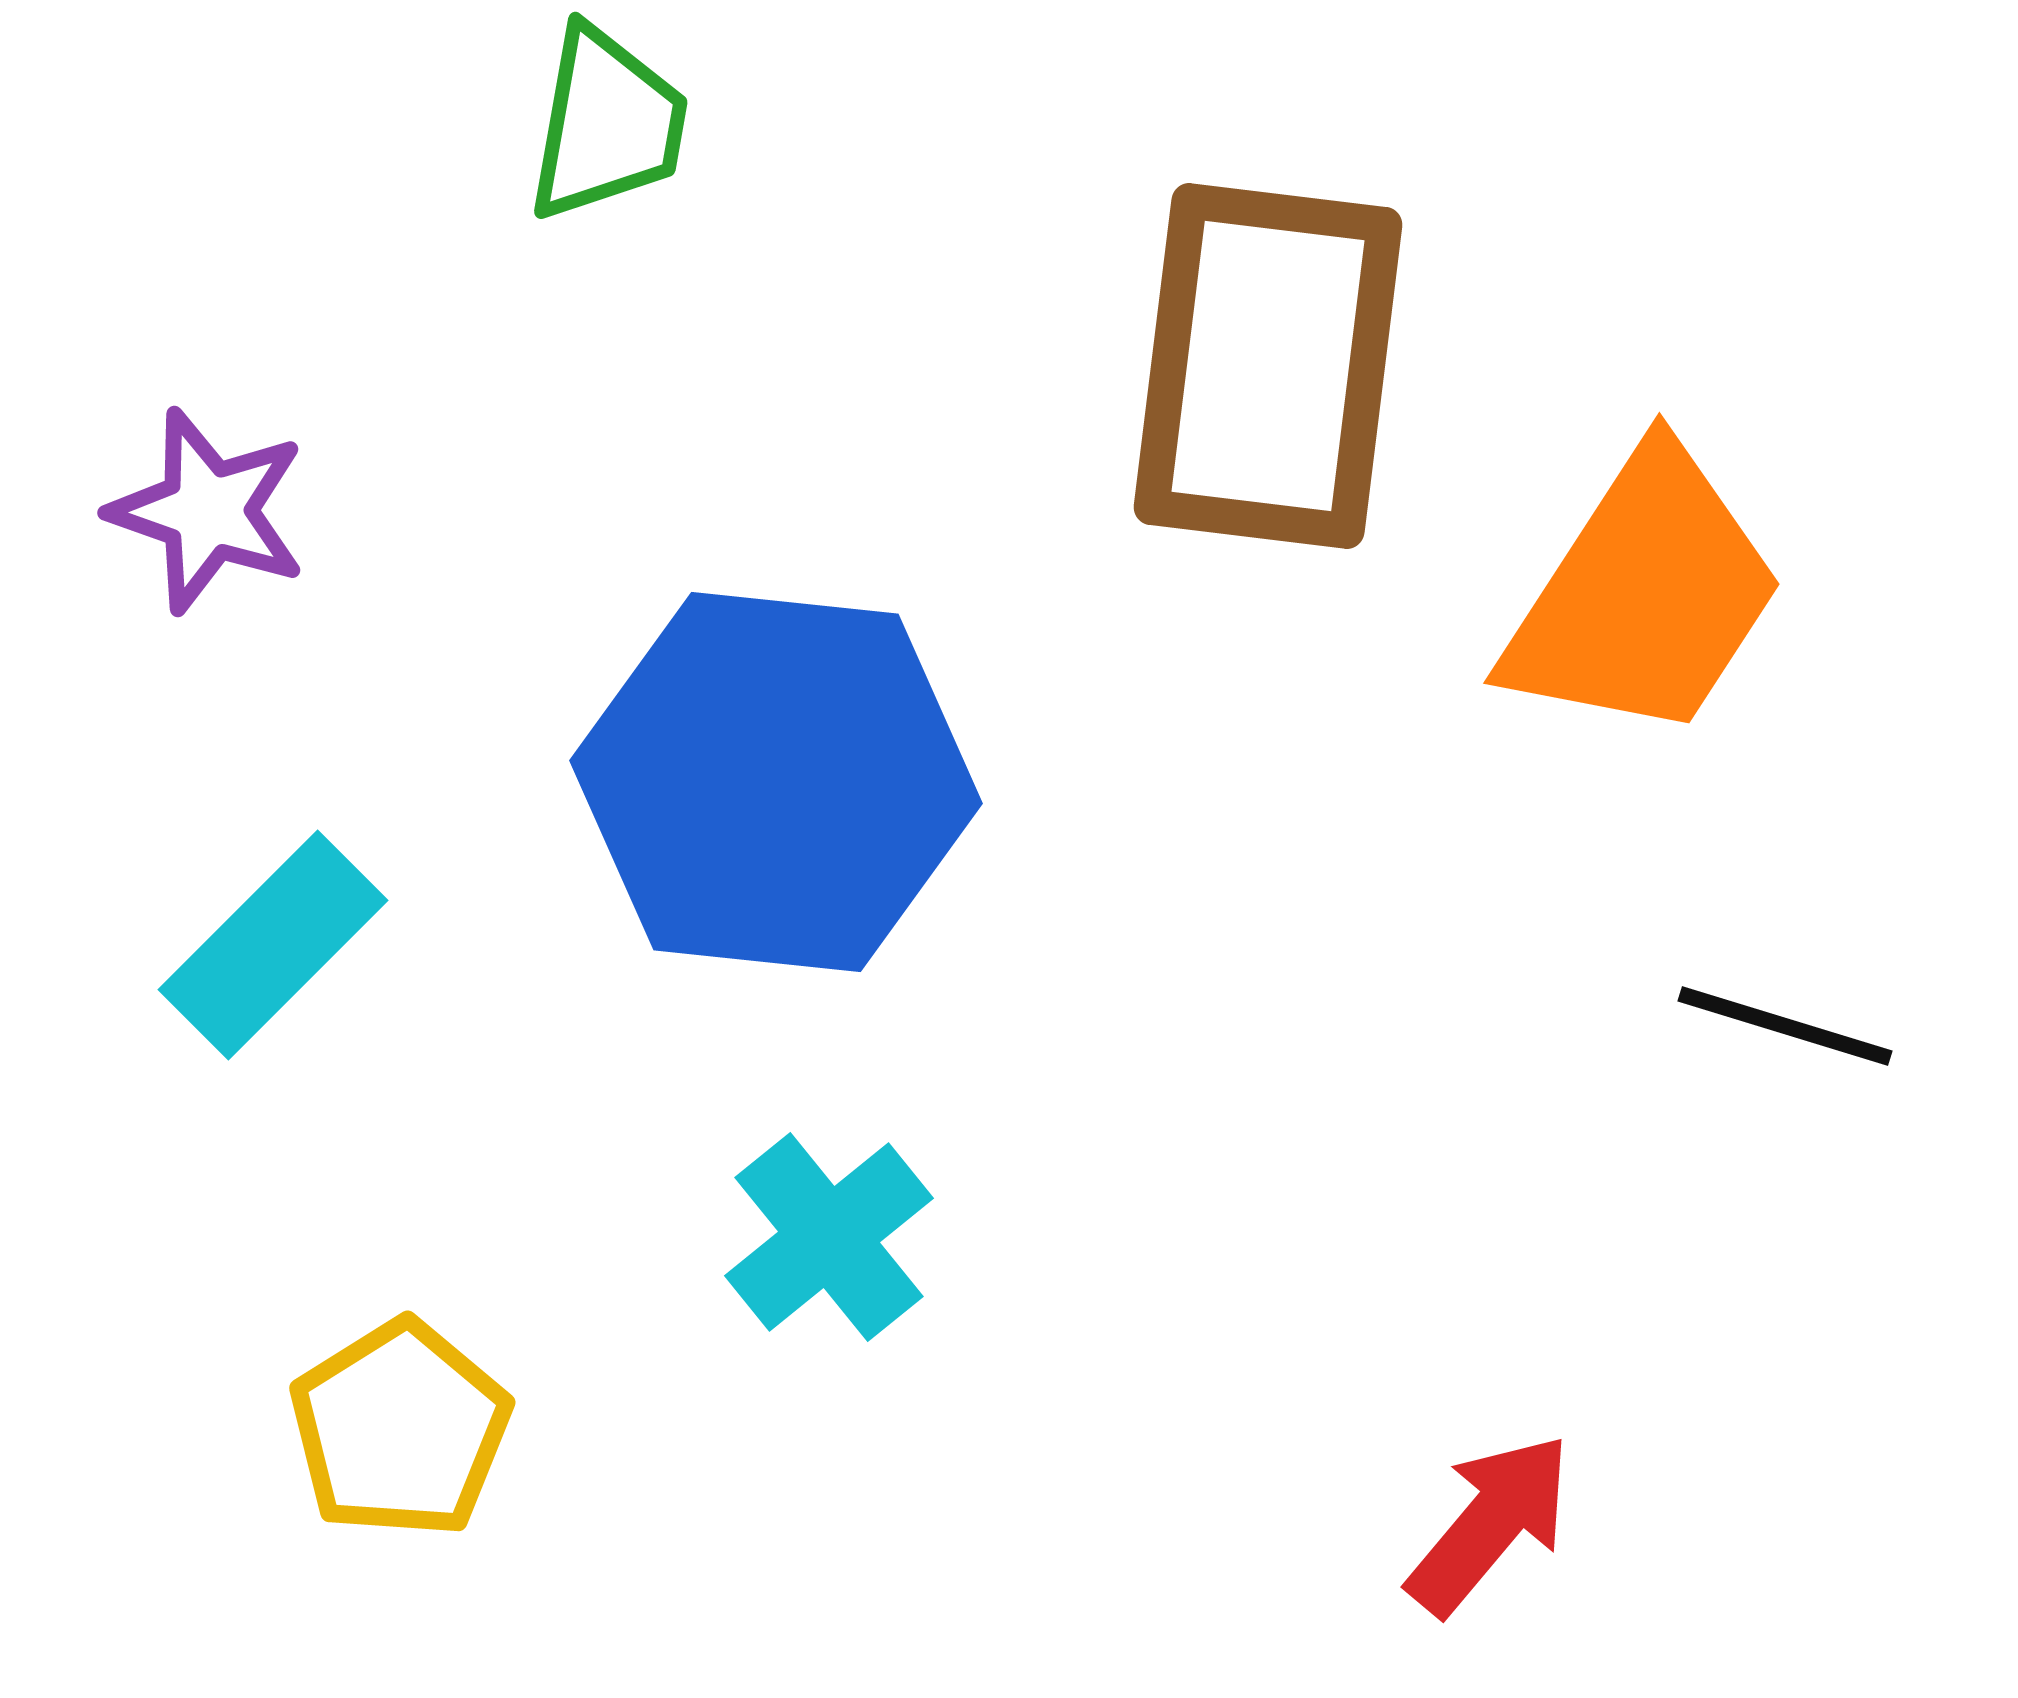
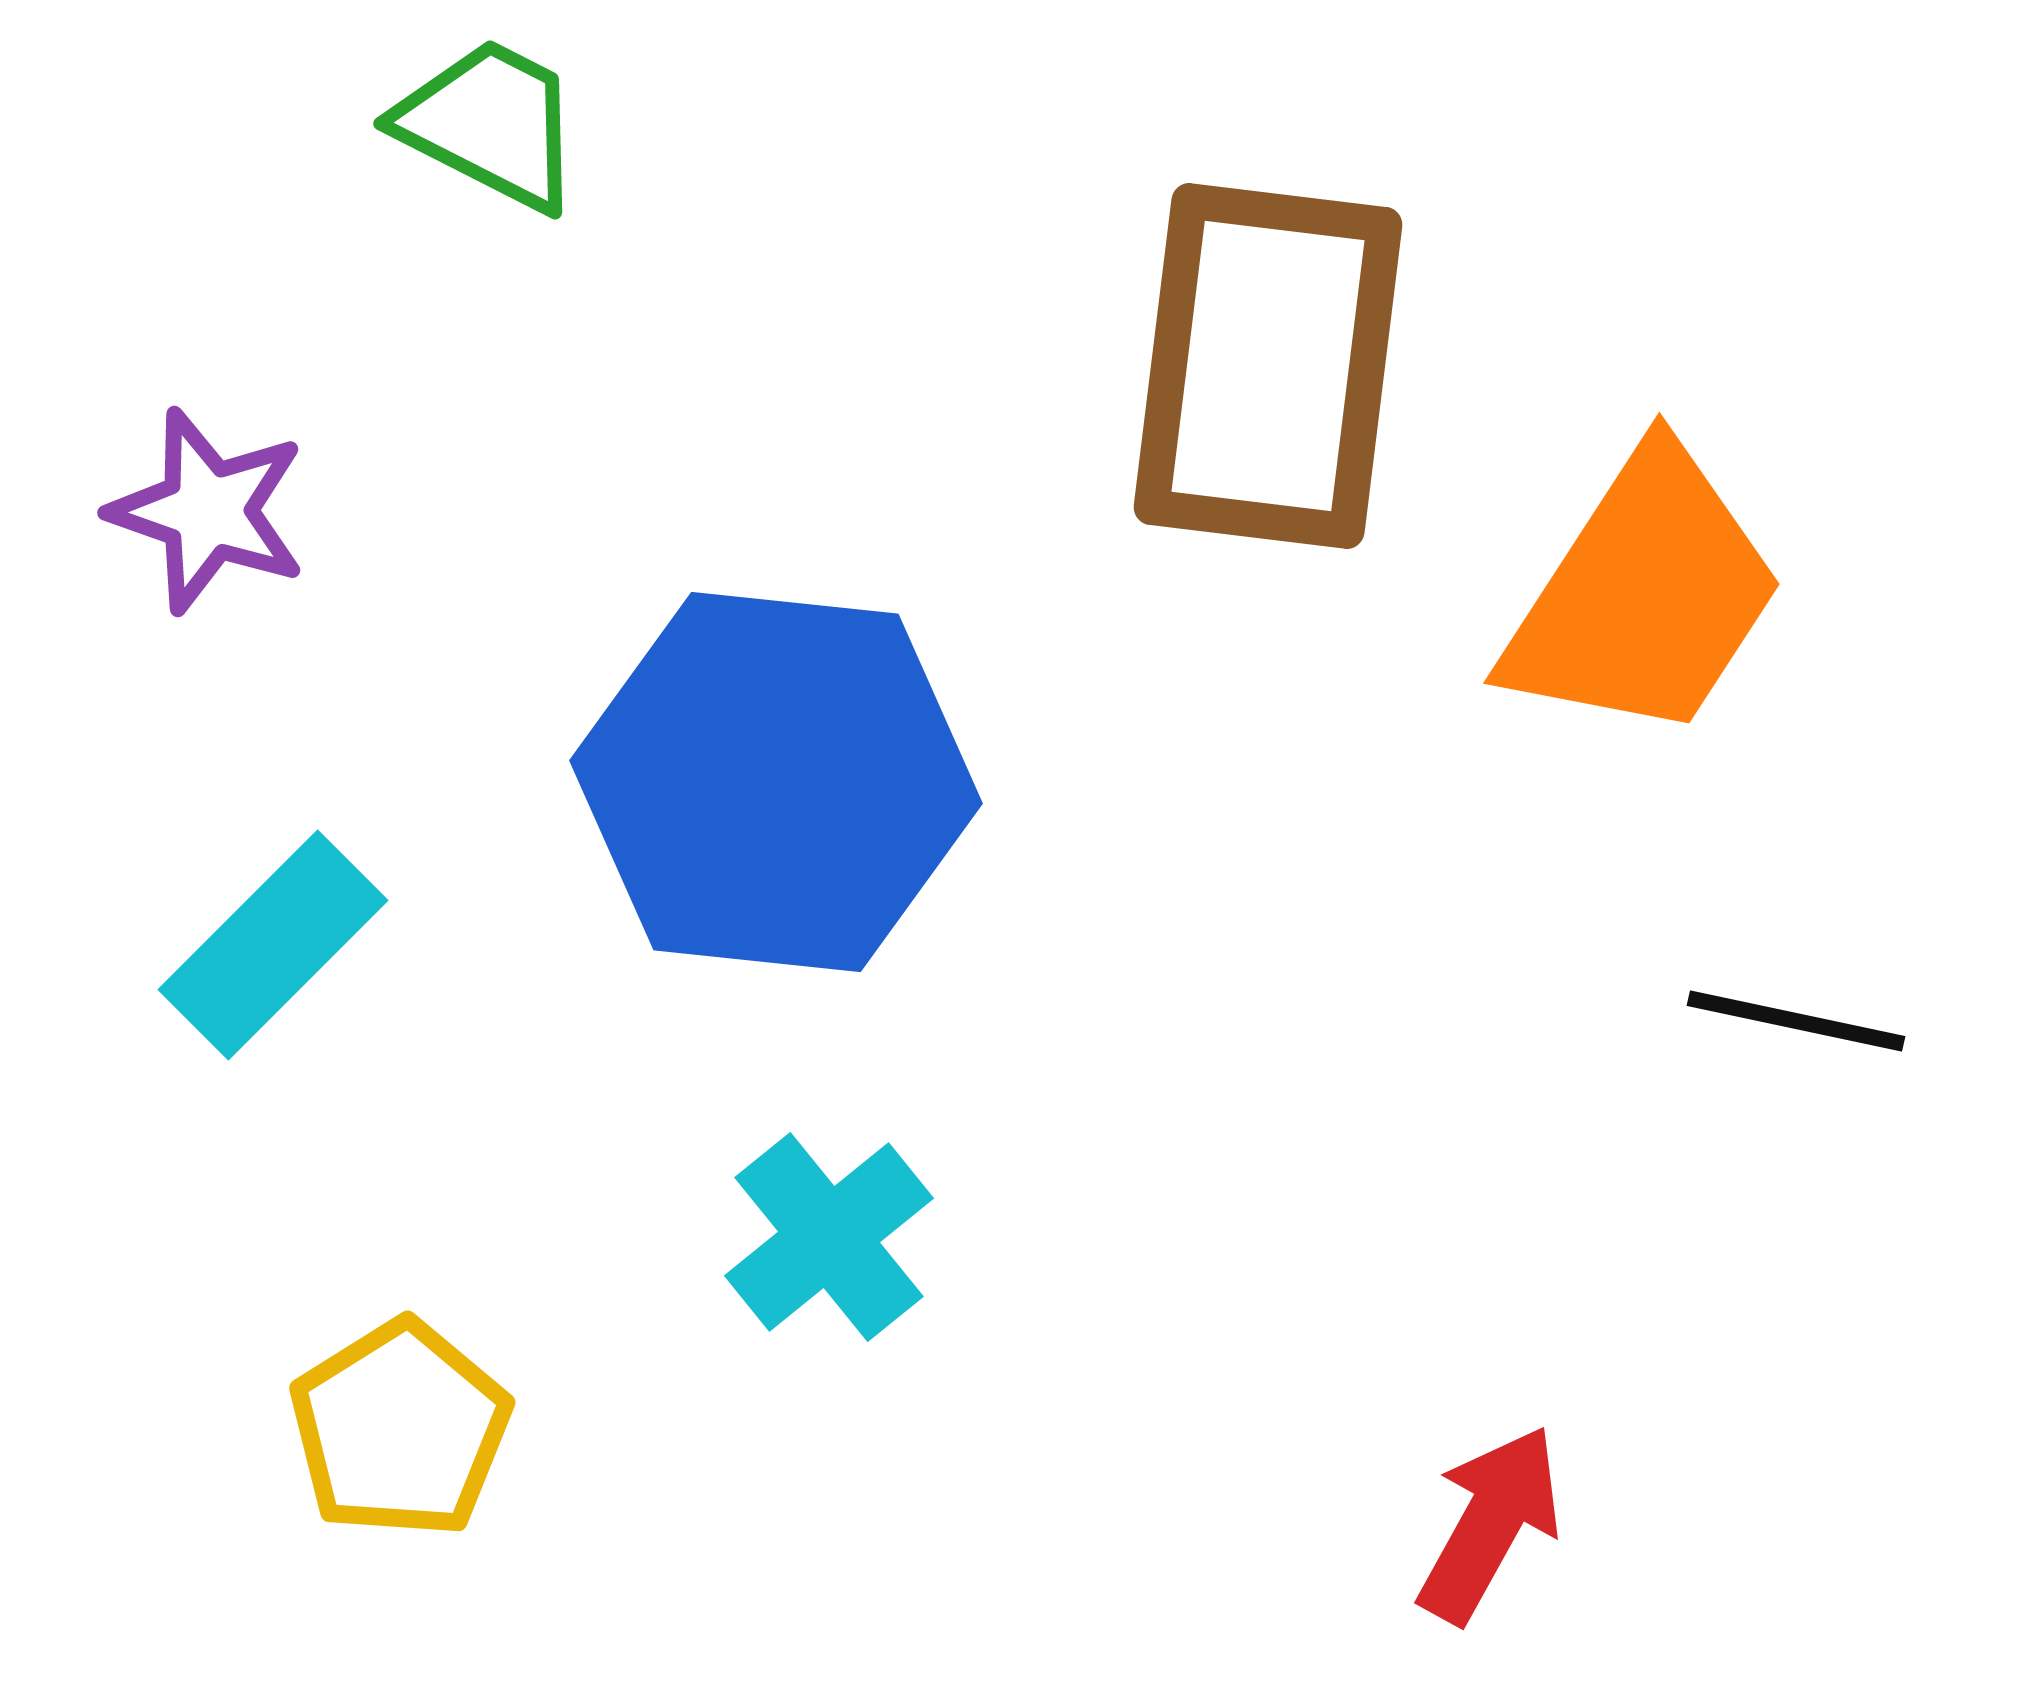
green trapezoid: moved 117 px left; rotated 73 degrees counterclockwise
black line: moved 11 px right, 5 px up; rotated 5 degrees counterclockwise
red arrow: rotated 11 degrees counterclockwise
